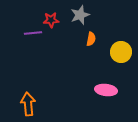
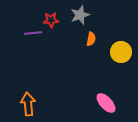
pink ellipse: moved 13 px down; rotated 40 degrees clockwise
